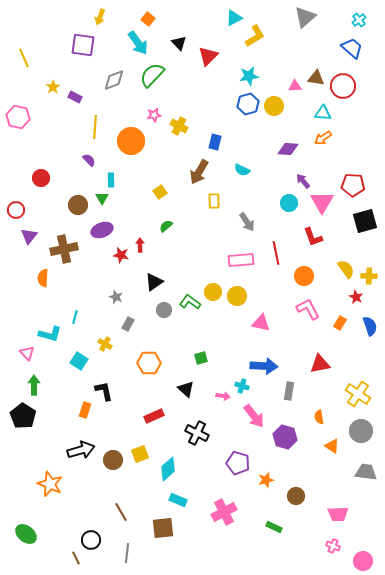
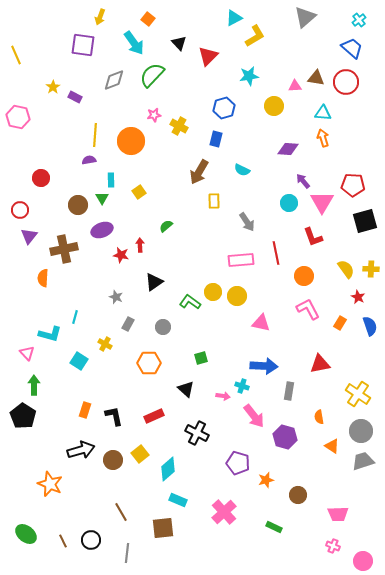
cyan arrow at (138, 43): moved 4 px left
yellow line at (24, 58): moved 8 px left, 3 px up
red circle at (343, 86): moved 3 px right, 4 px up
blue hexagon at (248, 104): moved 24 px left, 4 px down
yellow line at (95, 127): moved 8 px down
orange arrow at (323, 138): rotated 108 degrees clockwise
blue rectangle at (215, 142): moved 1 px right, 3 px up
purple semicircle at (89, 160): rotated 56 degrees counterclockwise
yellow square at (160, 192): moved 21 px left
red circle at (16, 210): moved 4 px right
yellow cross at (369, 276): moved 2 px right, 7 px up
red star at (356, 297): moved 2 px right
gray circle at (164, 310): moved 1 px left, 17 px down
black L-shape at (104, 391): moved 10 px right, 25 px down
yellow square at (140, 454): rotated 18 degrees counterclockwise
gray trapezoid at (366, 472): moved 3 px left, 11 px up; rotated 25 degrees counterclockwise
brown circle at (296, 496): moved 2 px right, 1 px up
pink cross at (224, 512): rotated 15 degrees counterclockwise
brown line at (76, 558): moved 13 px left, 17 px up
